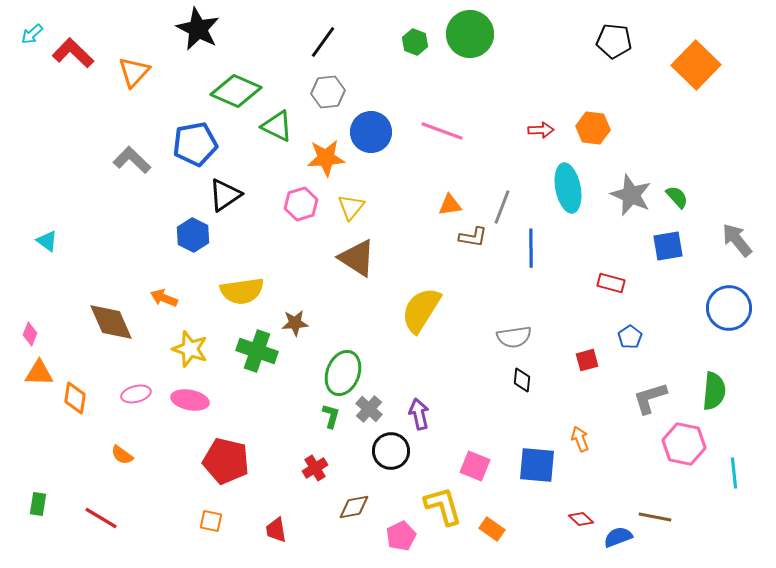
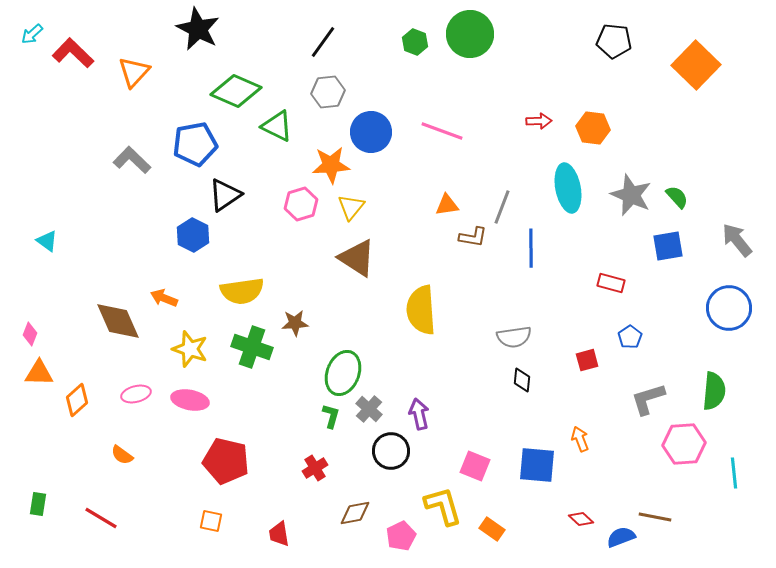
red arrow at (541, 130): moved 2 px left, 9 px up
orange star at (326, 158): moved 5 px right, 7 px down
orange triangle at (450, 205): moved 3 px left
yellow semicircle at (421, 310): rotated 36 degrees counterclockwise
brown diamond at (111, 322): moved 7 px right, 1 px up
green cross at (257, 351): moved 5 px left, 4 px up
orange diamond at (75, 398): moved 2 px right, 2 px down; rotated 40 degrees clockwise
gray L-shape at (650, 398): moved 2 px left, 1 px down
pink hexagon at (684, 444): rotated 15 degrees counterclockwise
brown diamond at (354, 507): moved 1 px right, 6 px down
red trapezoid at (276, 530): moved 3 px right, 4 px down
blue semicircle at (618, 537): moved 3 px right
